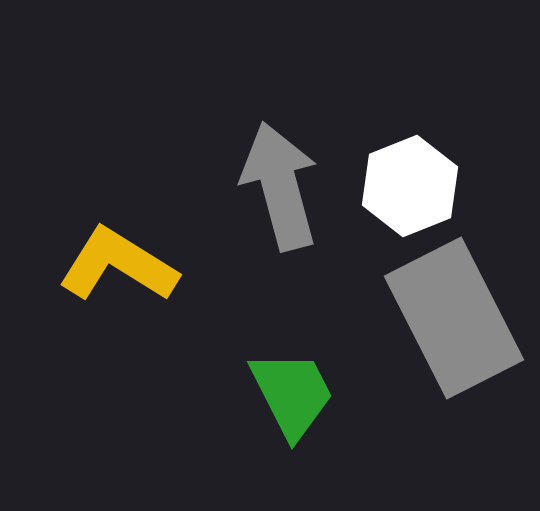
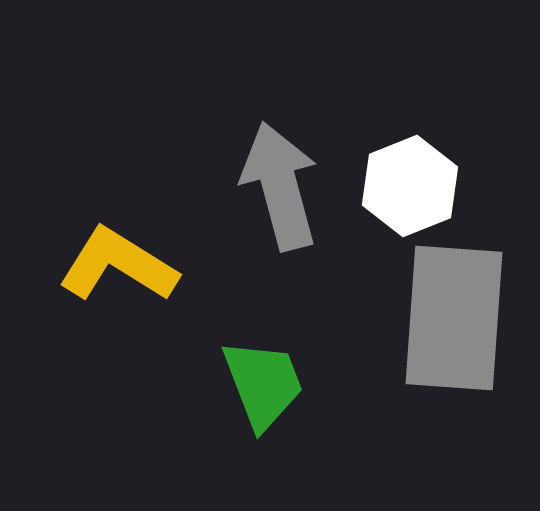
gray rectangle: rotated 31 degrees clockwise
green trapezoid: moved 29 px left, 10 px up; rotated 6 degrees clockwise
